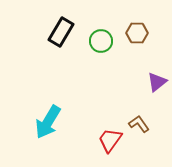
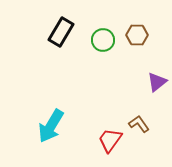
brown hexagon: moved 2 px down
green circle: moved 2 px right, 1 px up
cyan arrow: moved 3 px right, 4 px down
